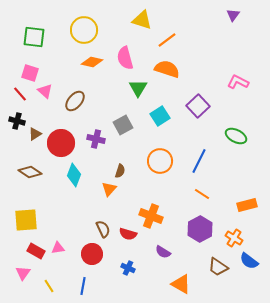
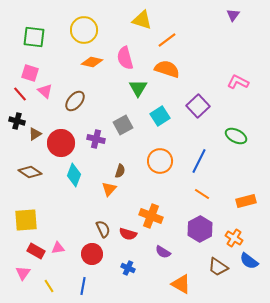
orange rectangle at (247, 205): moved 1 px left, 4 px up
